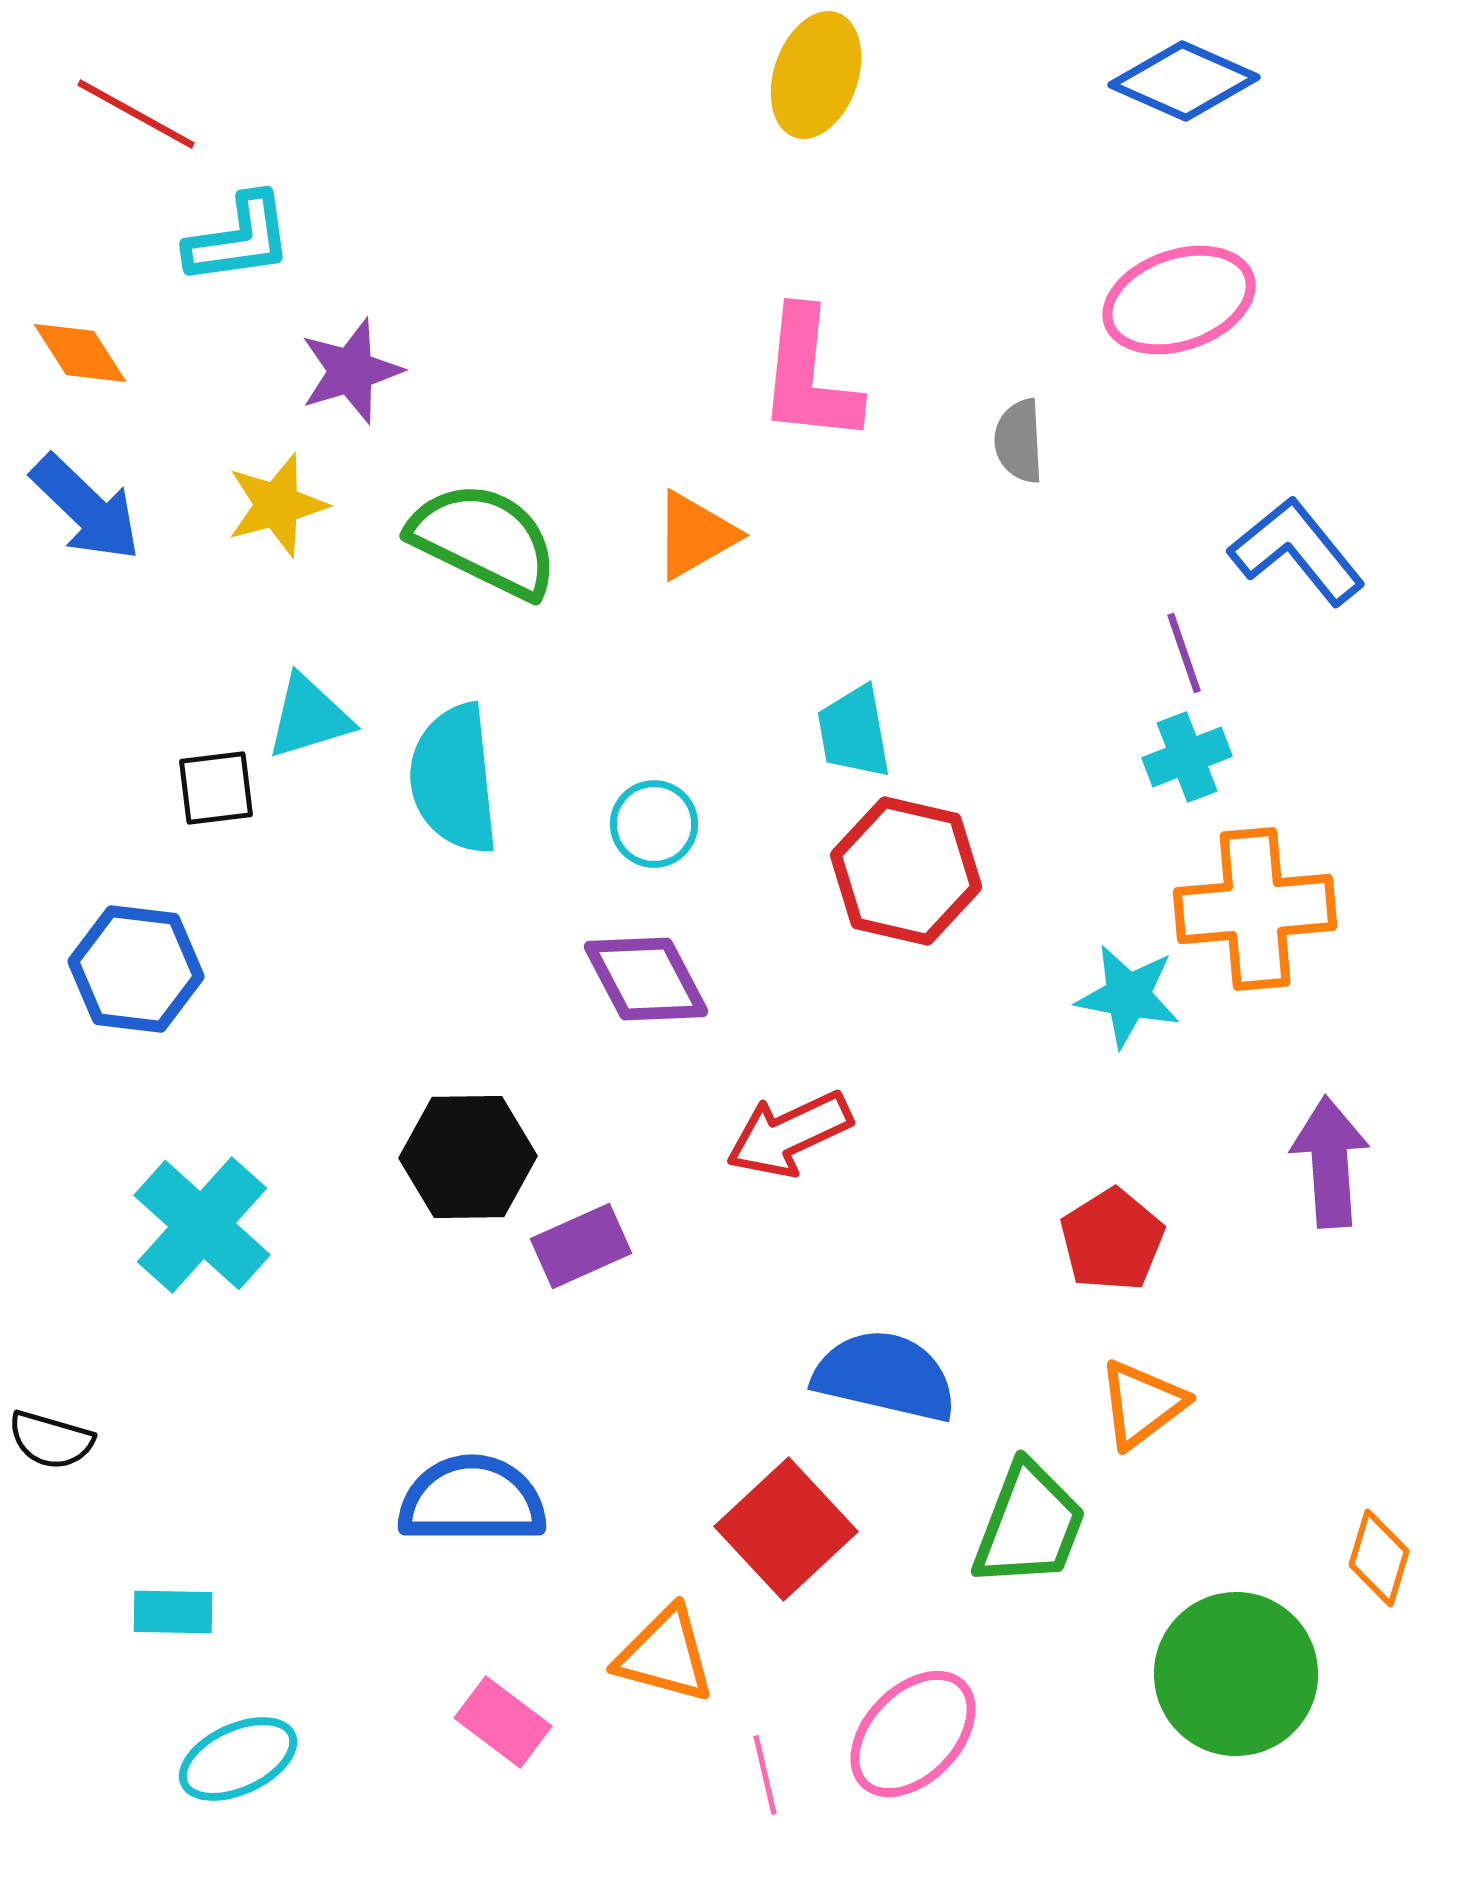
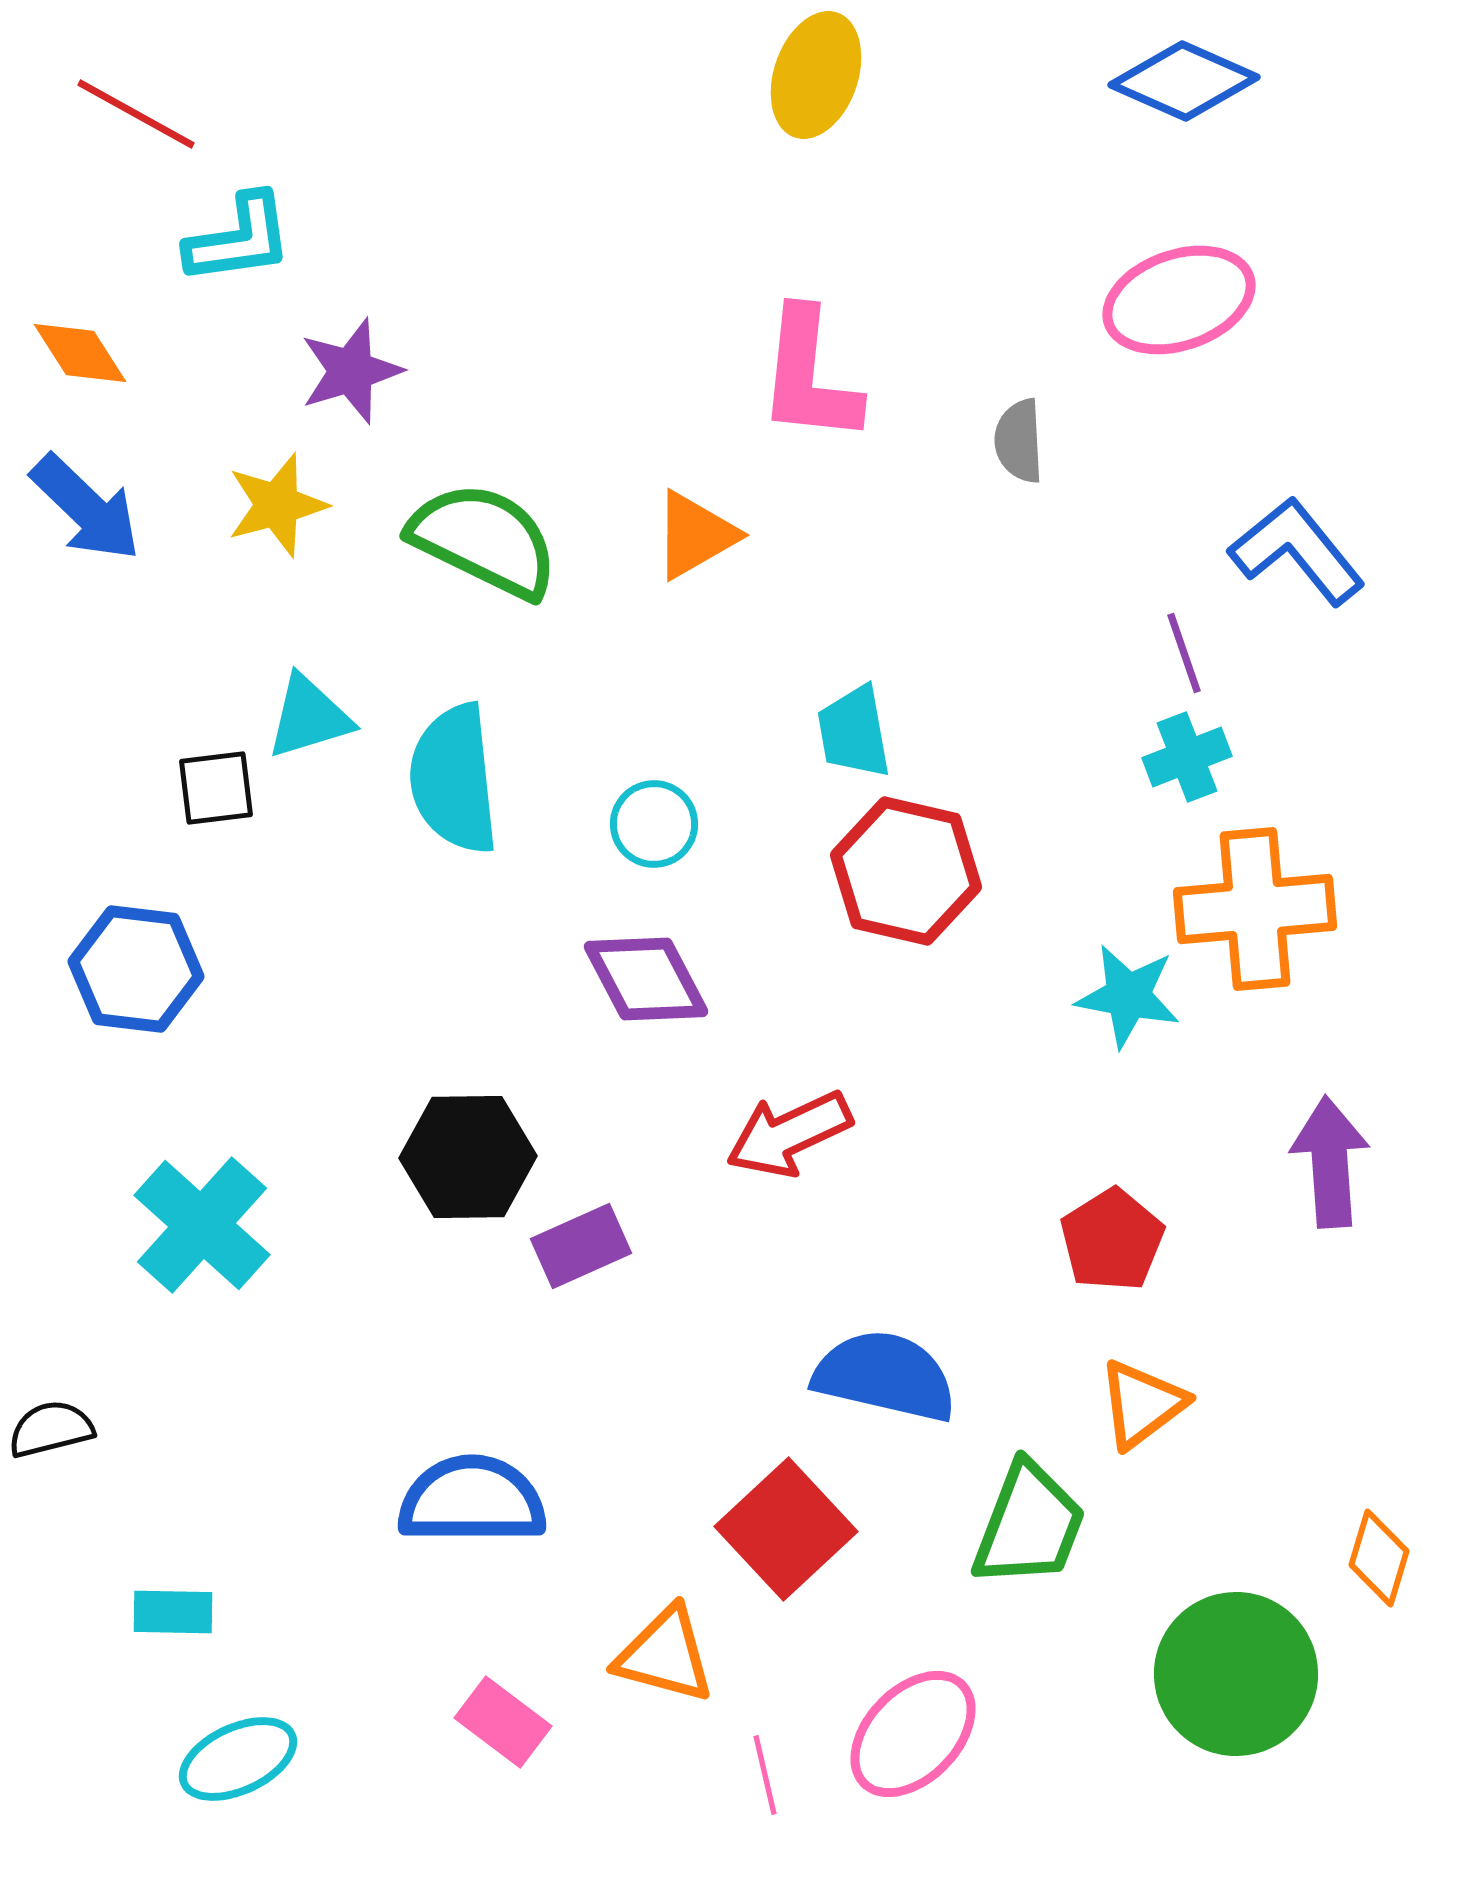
black semicircle at (51, 1440): moved 11 px up; rotated 150 degrees clockwise
